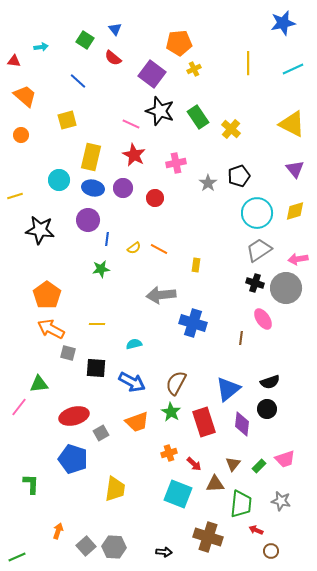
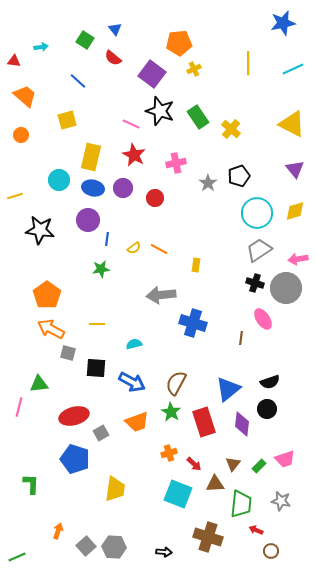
pink line at (19, 407): rotated 24 degrees counterclockwise
blue pentagon at (73, 459): moved 2 px right
